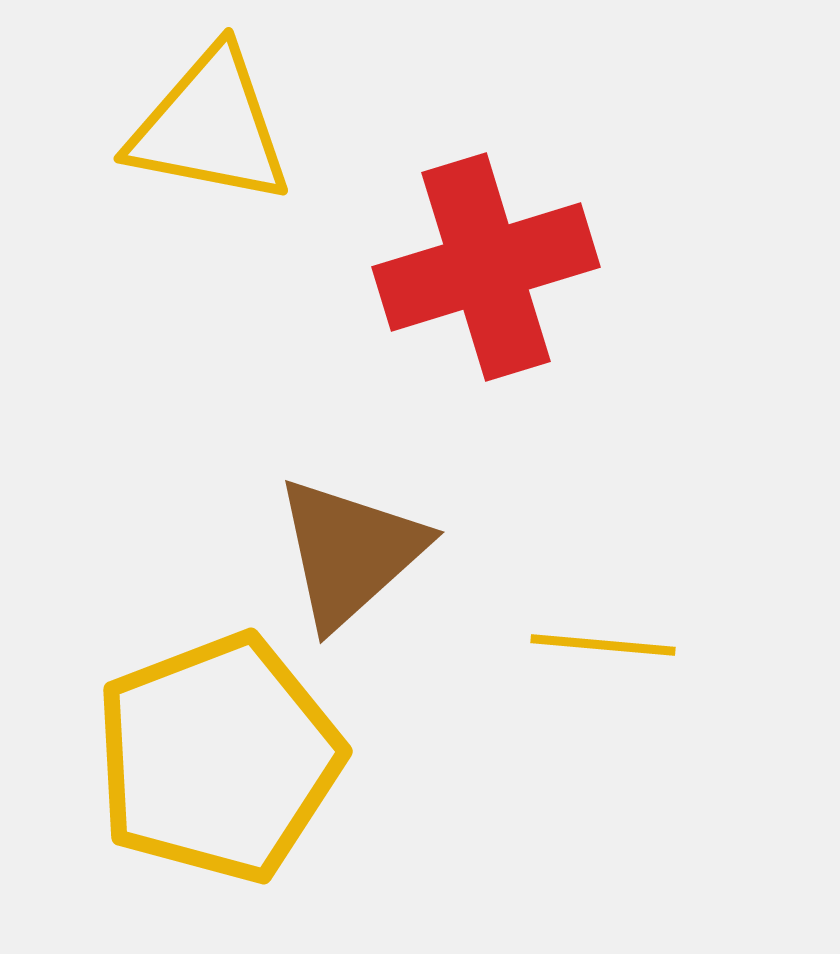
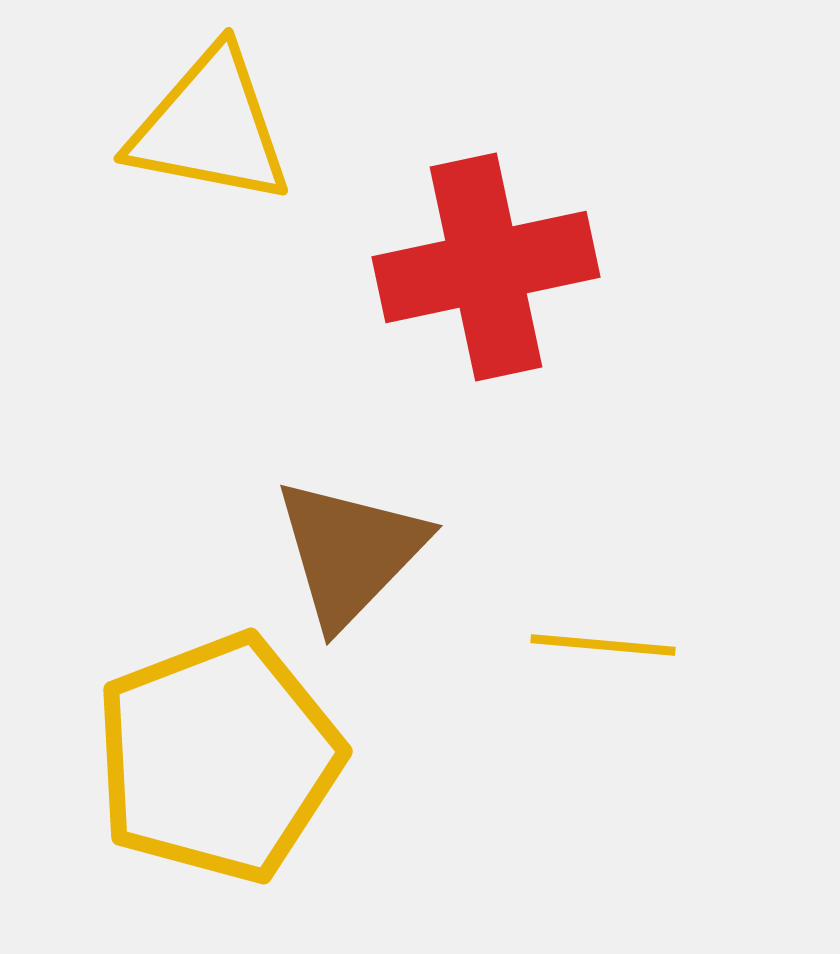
red cross: rotated 5 degrees clockwise
brown triangle: rotated 4 degrees counterclockwise
